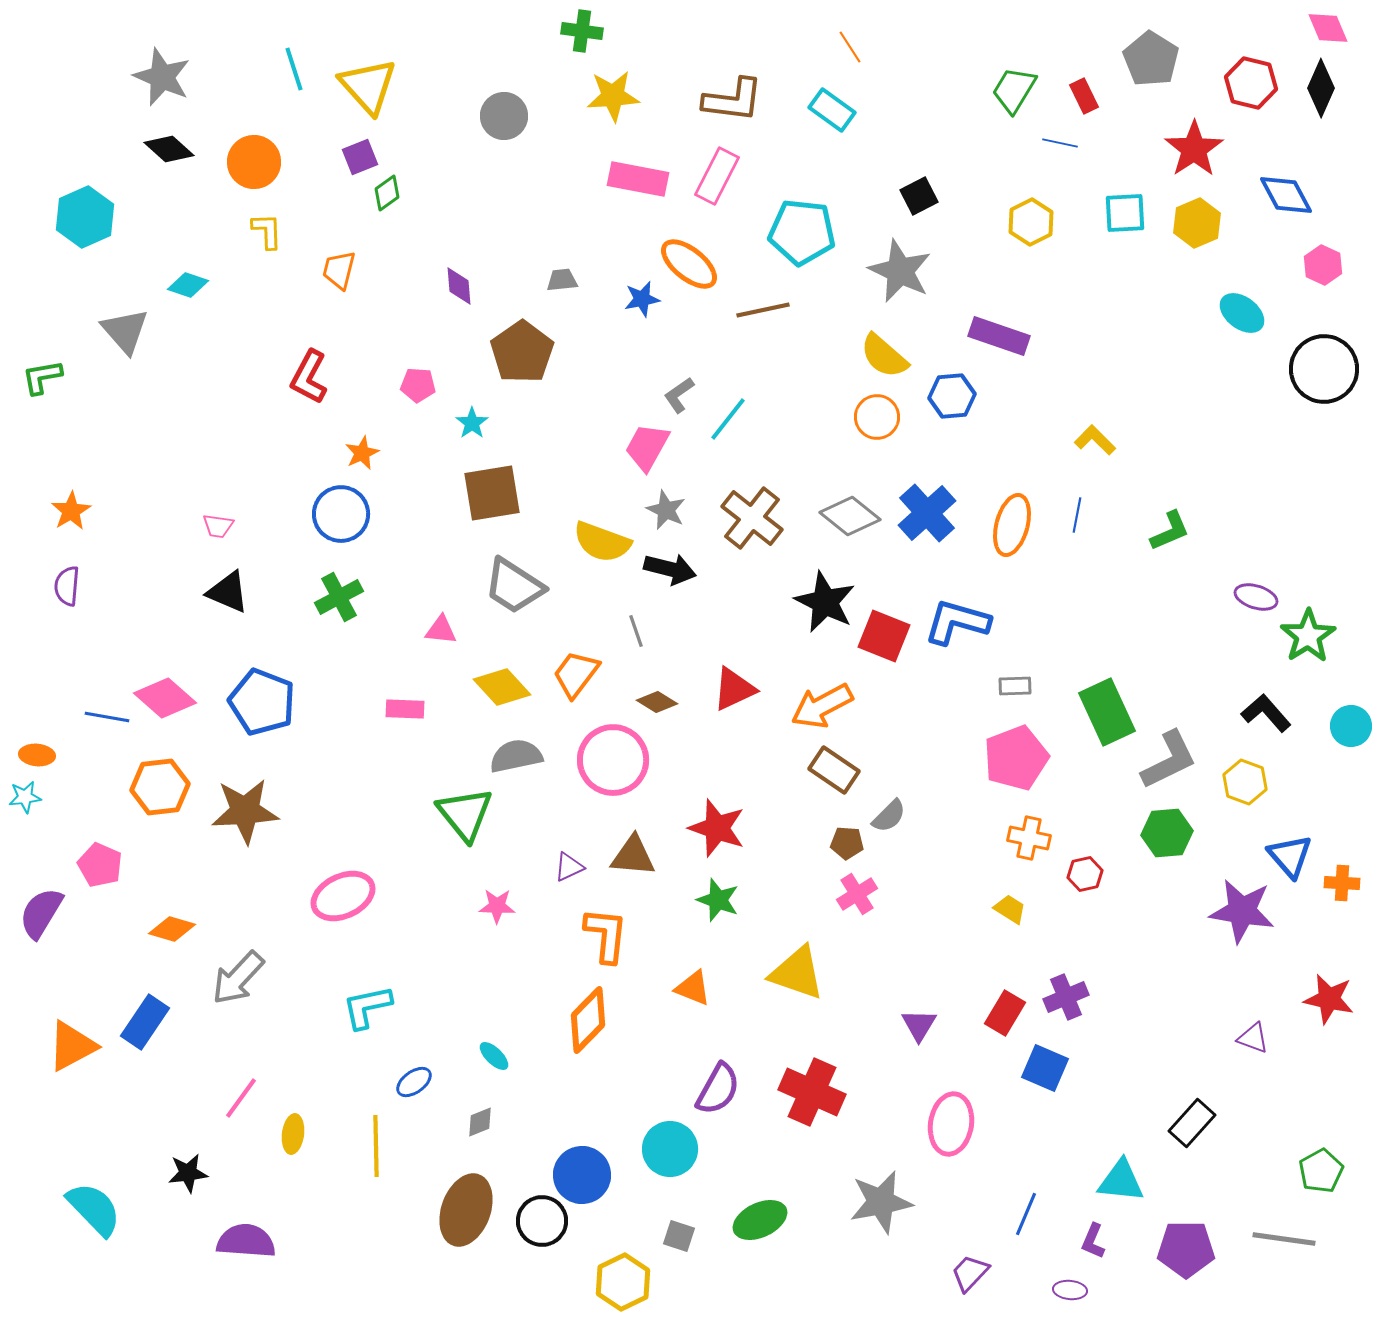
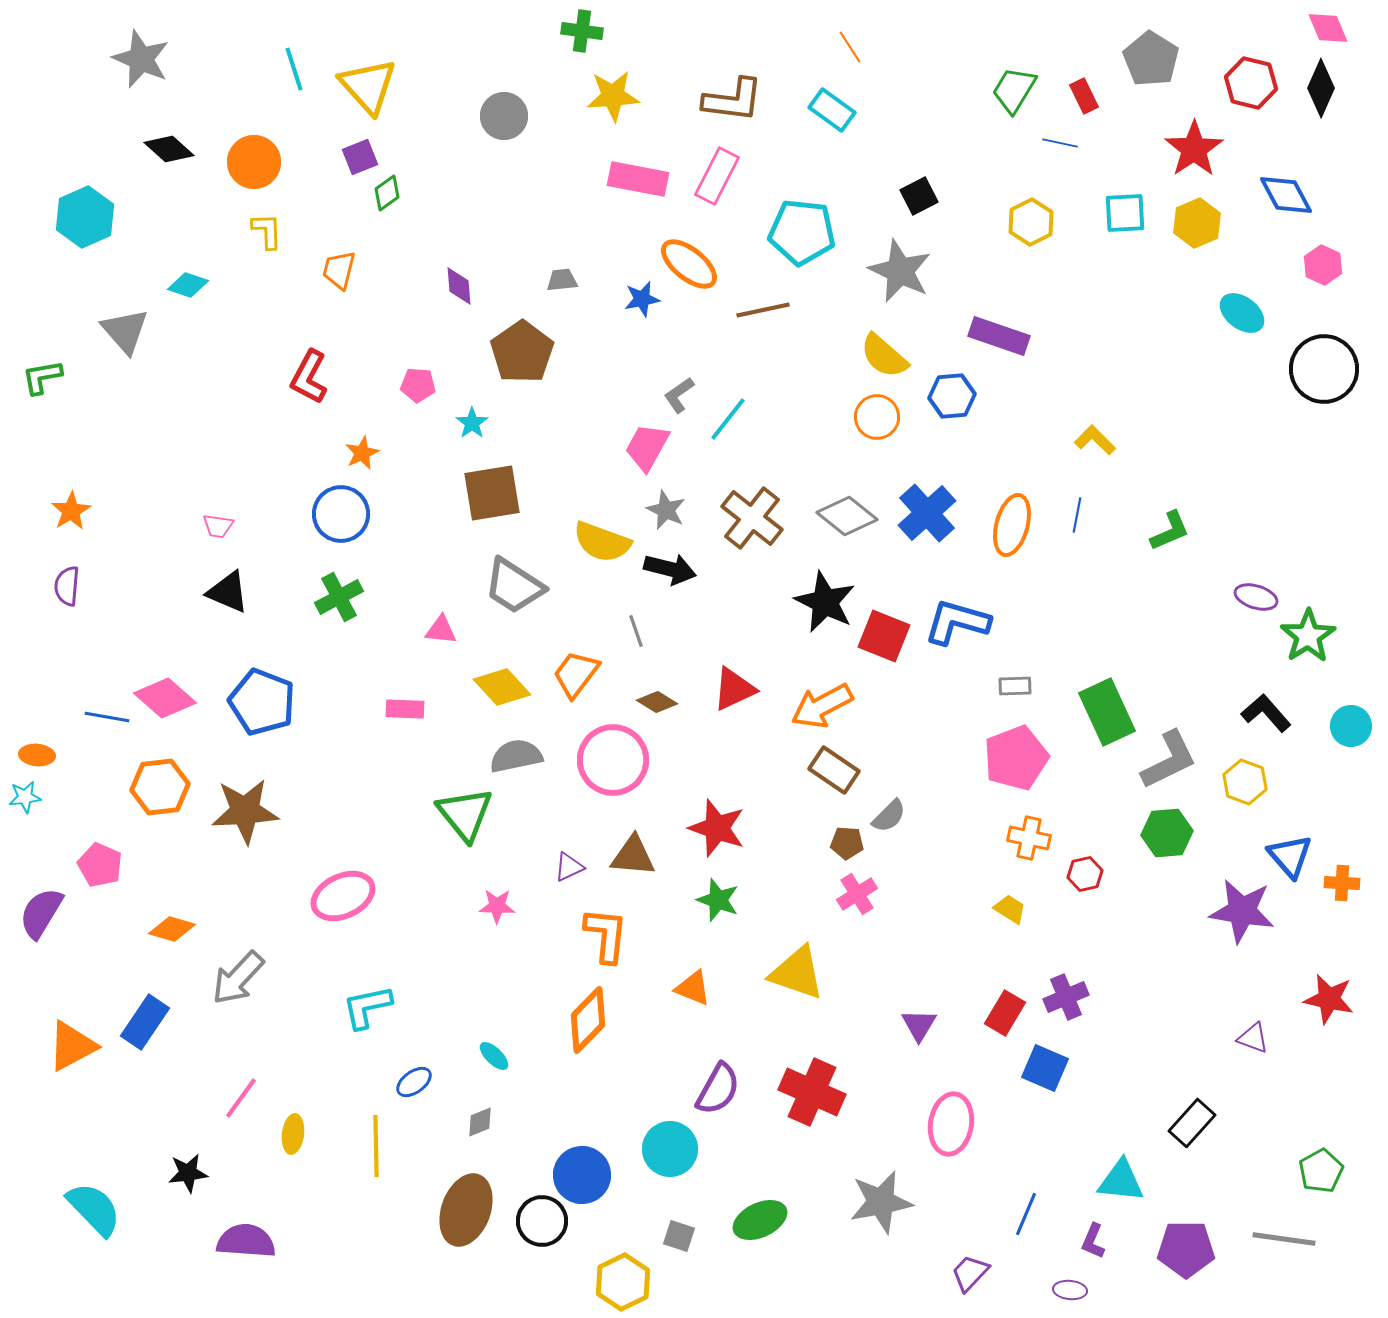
gray star at (162, 77): moved 21 px left, 18 px up
gray diamond at (850, 516): moved 3 px left
